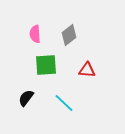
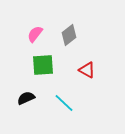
pink semicircle: rotated 42 degrees clockwise
green square: moved 3 px left
red triangle: rotated 24 degrees clockwise
black semicircle: rotated 30 degrees clockwise
